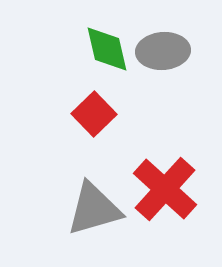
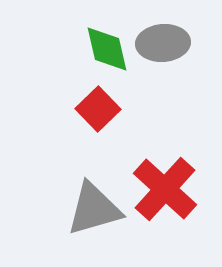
gray ellipse: moved 8 px up
red square: moved 4 px right, 5 px up
